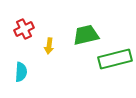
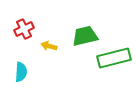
green trapezoid: moved 1 px left, 1 px down
yellow arrow: rotated 98 degrees clockwise
green rectangle: moved 1 px left, 1 px up
